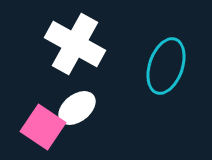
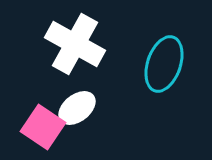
cyan ellipse: moved 2 px left, 2 px up
